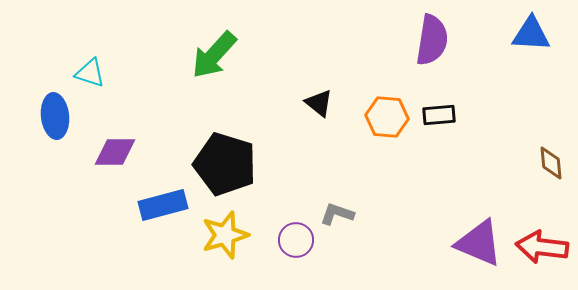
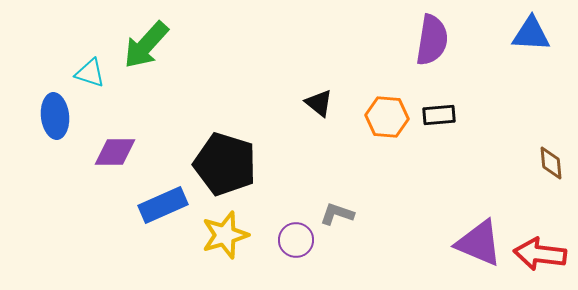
green arrow: moved 68 px left, 10 px up
blue rectangle: rotated 9 degrees counterclockwise
red arrow: moved 2 px left, 7 px down
